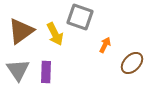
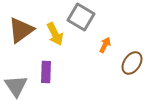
gray square: moved 1 px right; rotated 12 degrees clockwise
brown triangle: moved 1 px up
brown ellipse: rotated 10 degrees counterclockwise
gray triangle: moved 2 px left, 16 px down
